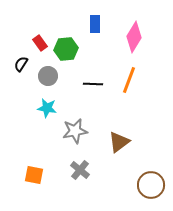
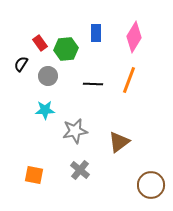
blue rectangle: moved 1 px right, 9 px down
cyan star: moved 2 px left, 2 px down; rotated 12 degrees counterclockwise
